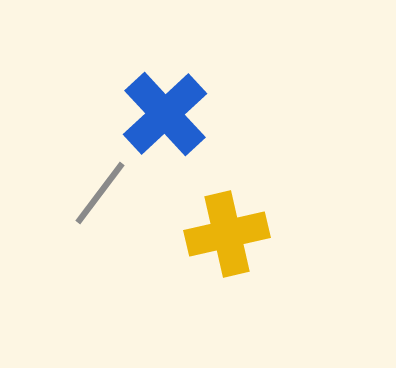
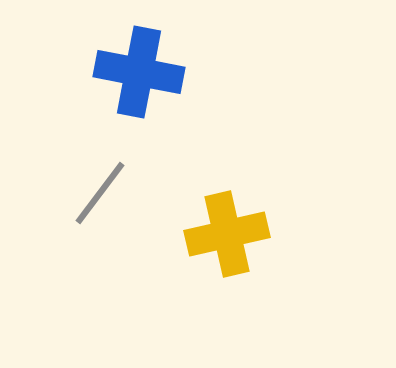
blue cross: moved 26 px left, 42 px up; rotated 36 degrees counterclockwise
